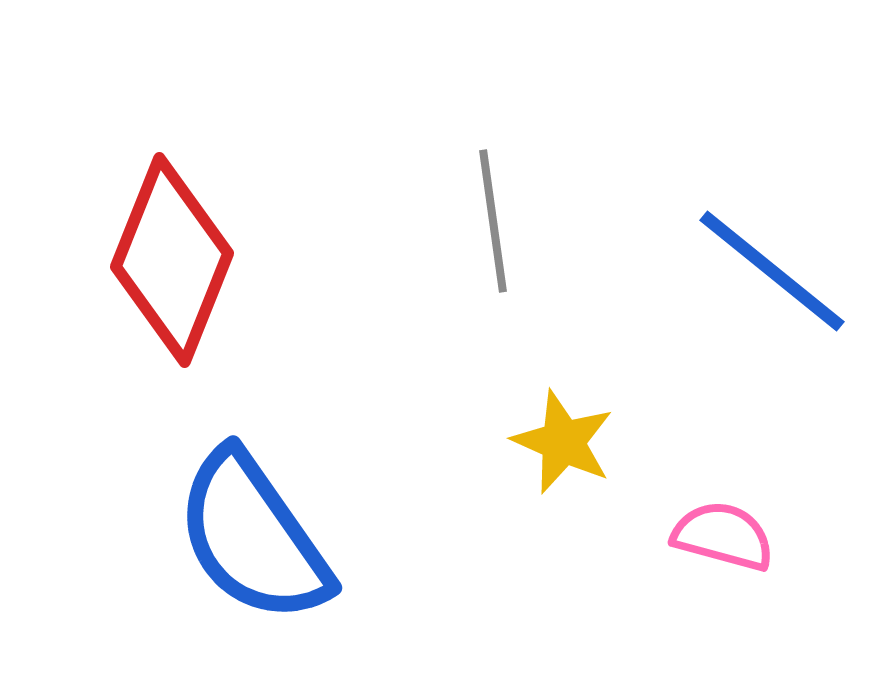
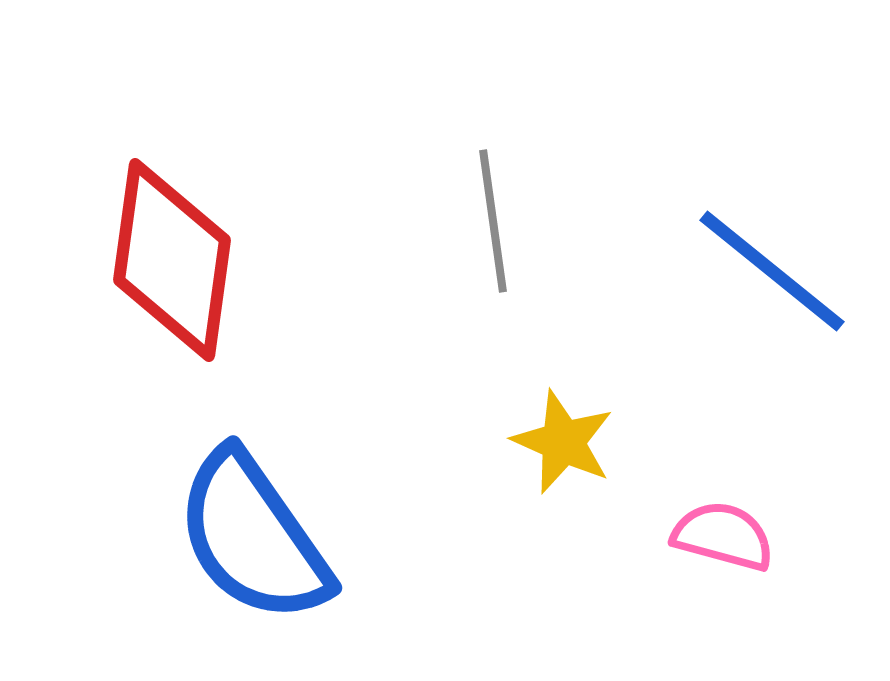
red diamond: rotated 14 degrees counterclockwise
